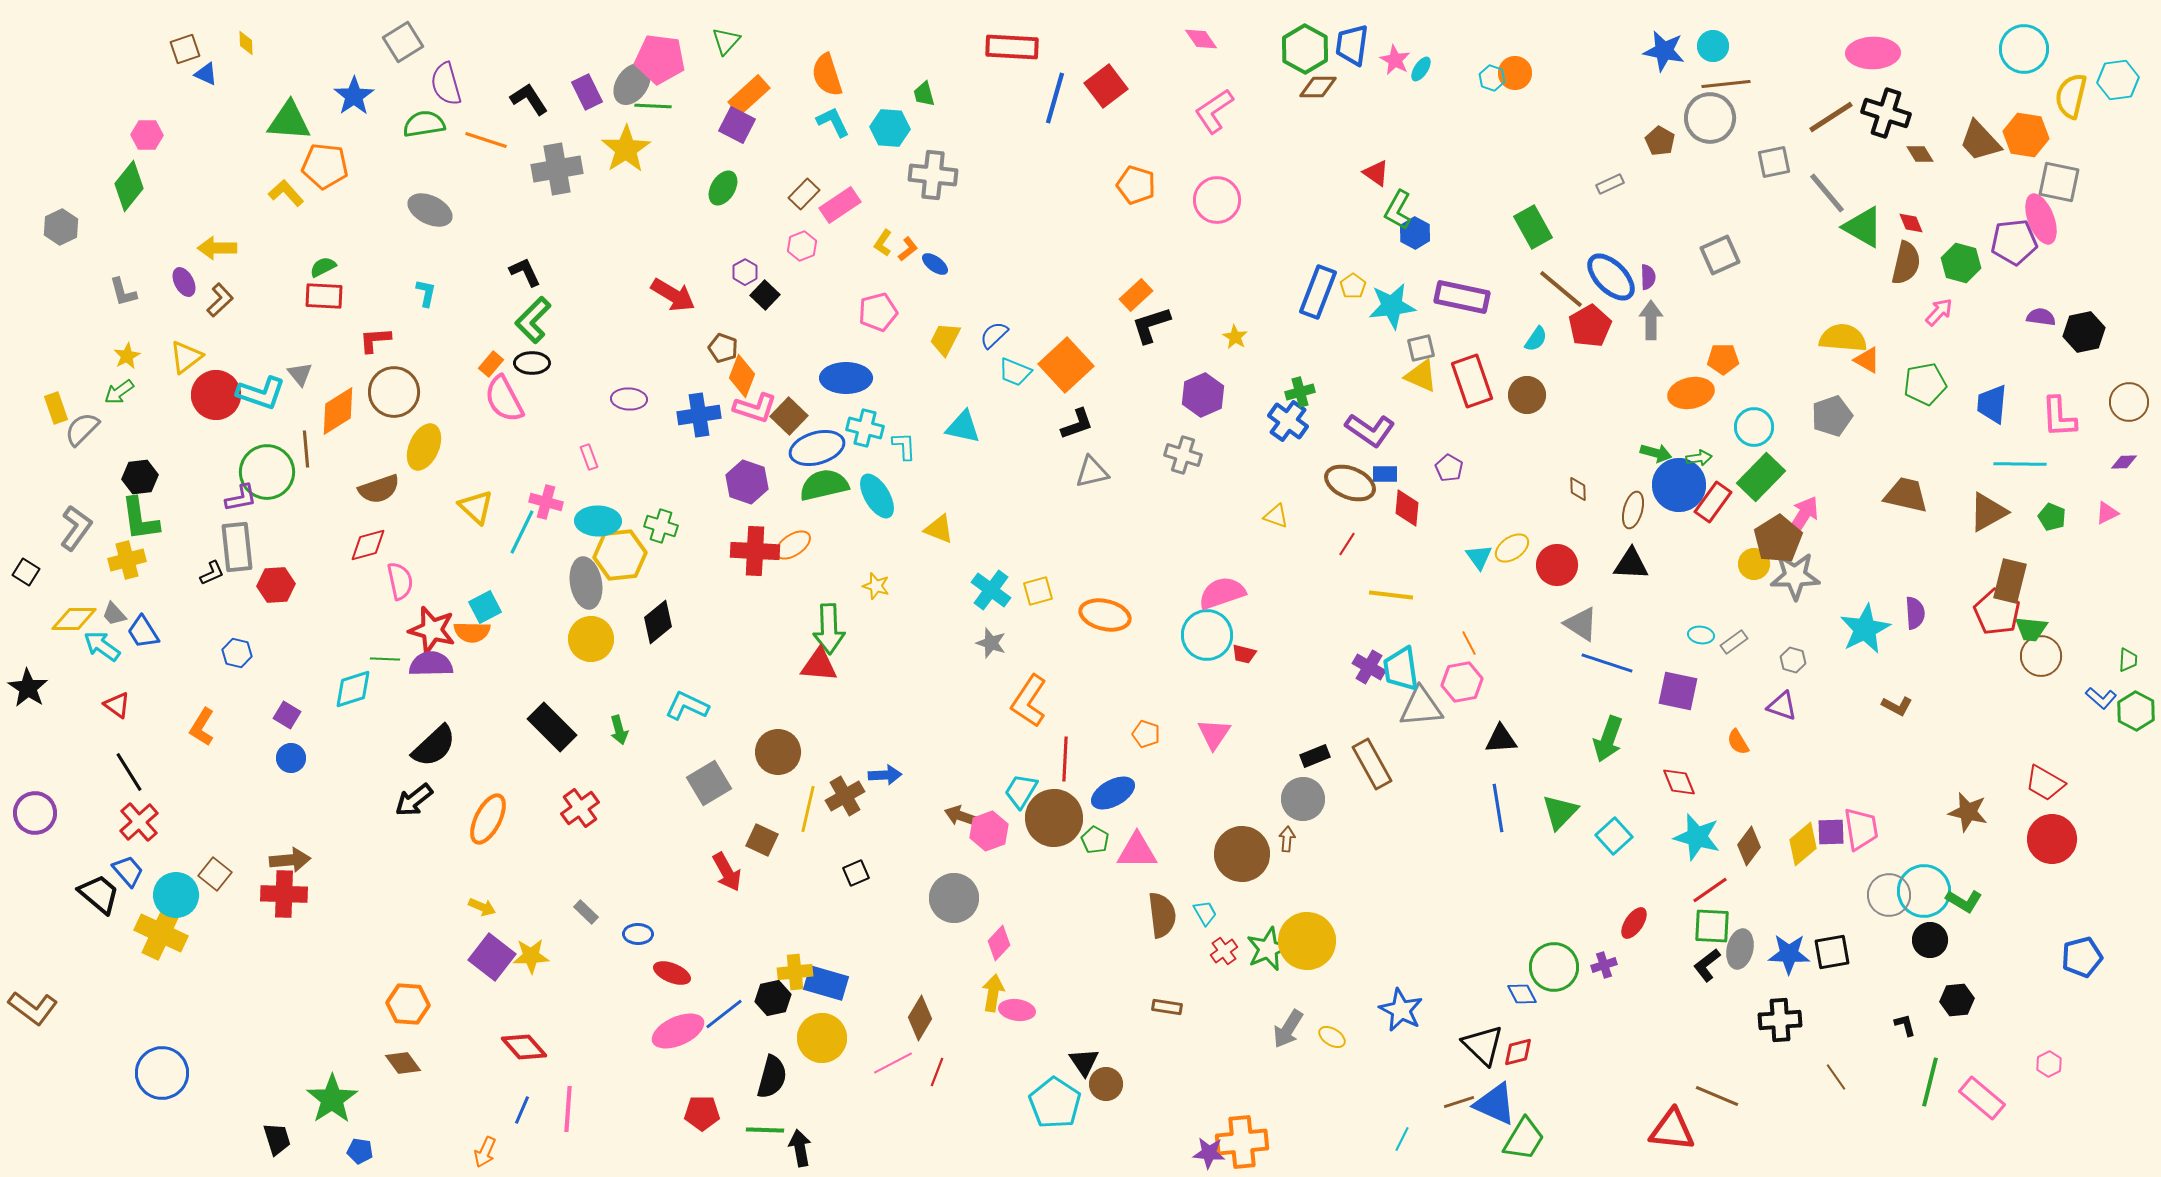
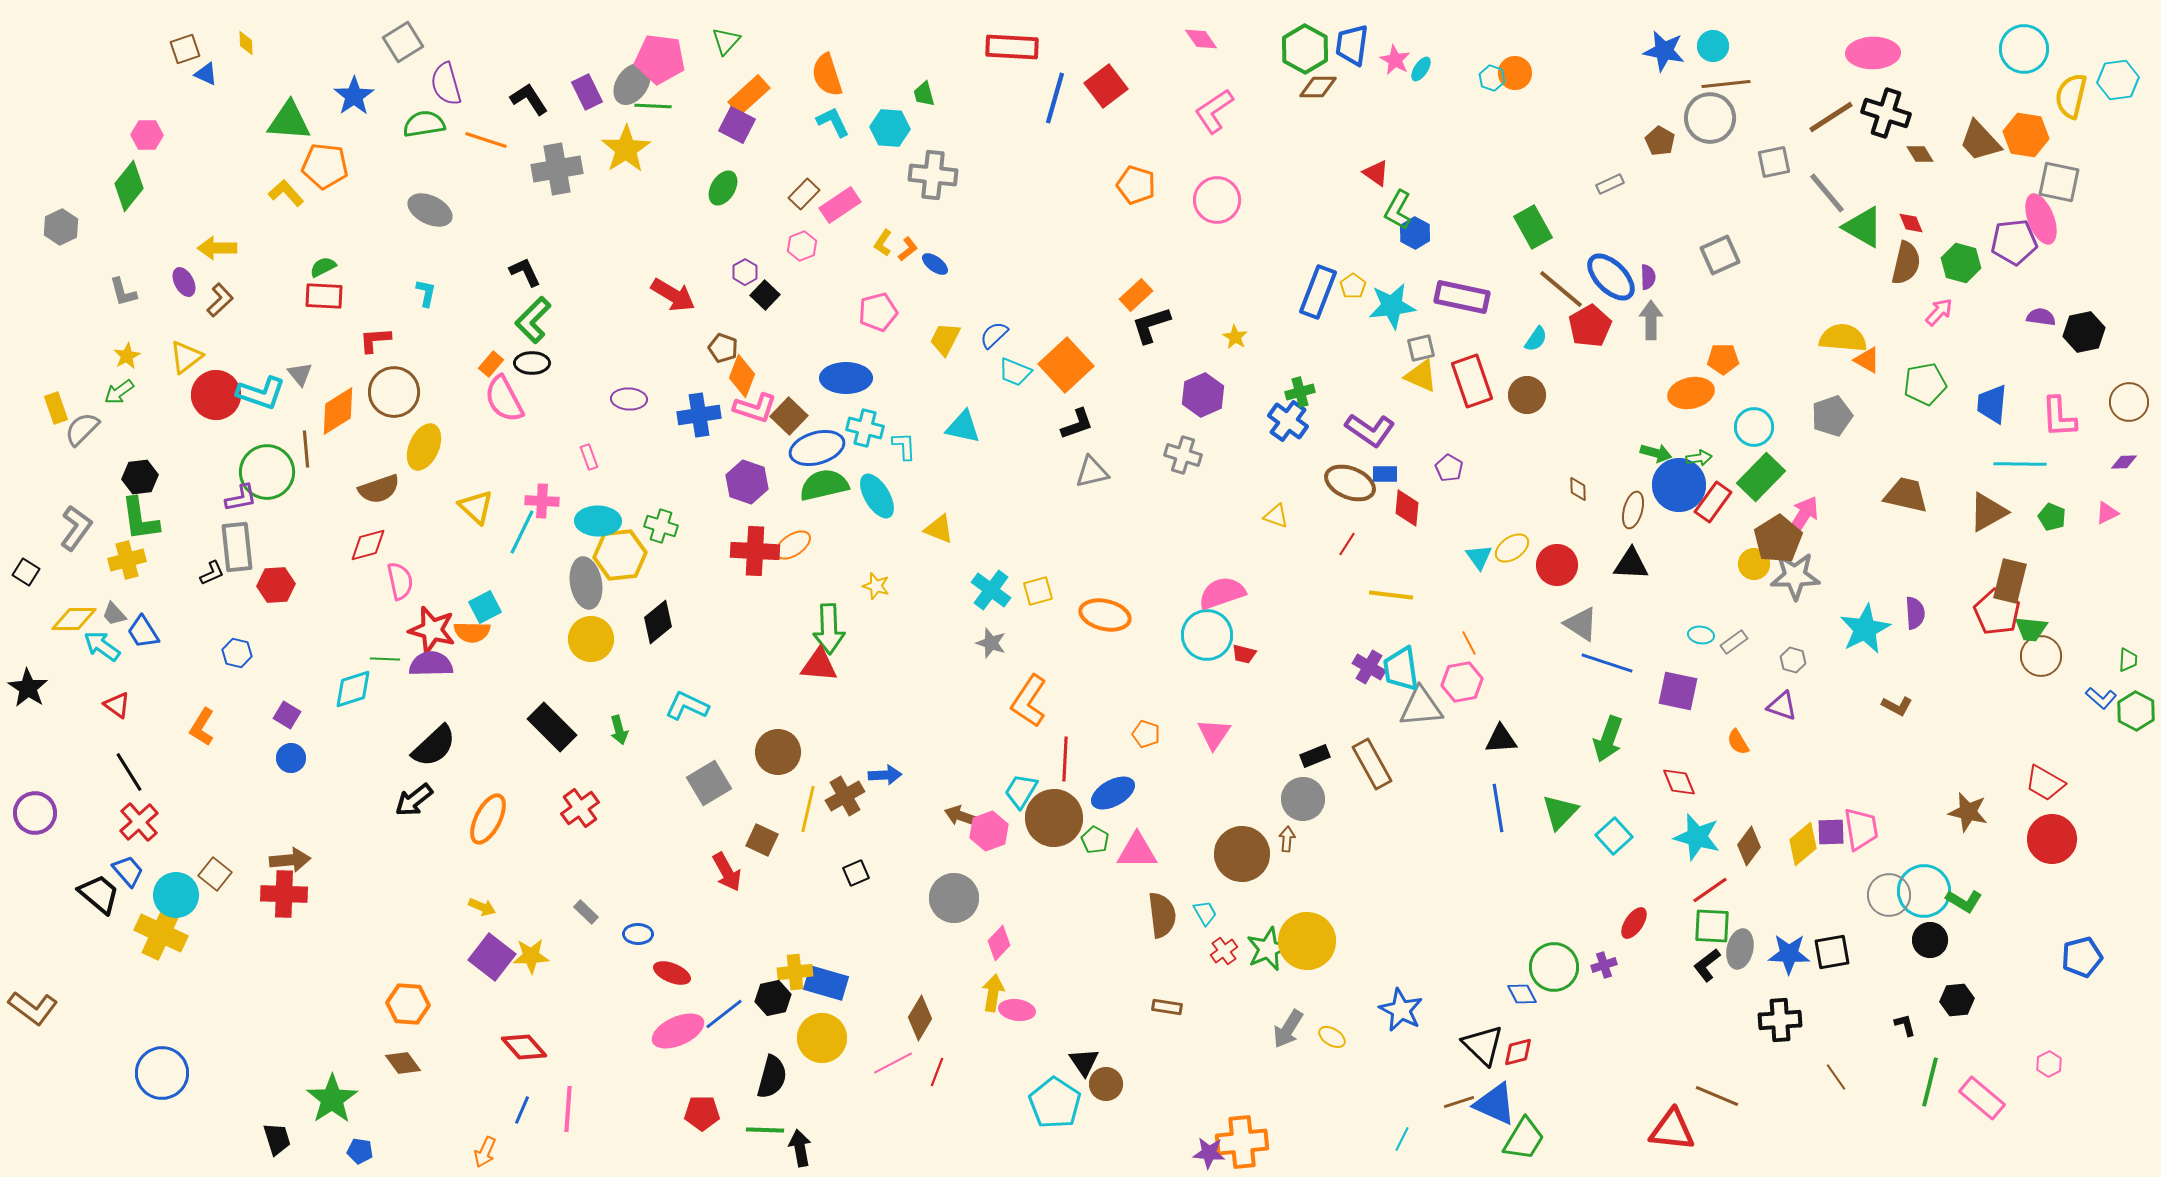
pink cross at (546, 502): moved 4 px left, 1 px up; rotated 12 degrees counterclockwise
